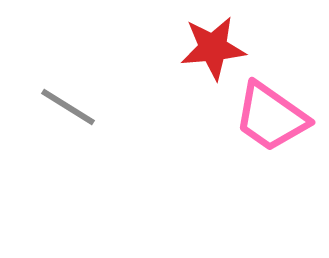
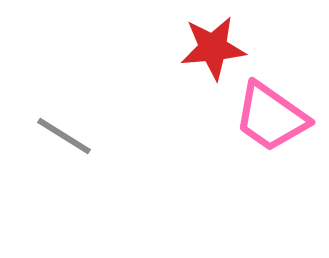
gray line: moved 4 px left, 29 px down
